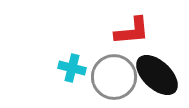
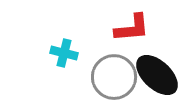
red L-shape: moved 3 px up
cyan cross: moved 8 px left, 15 px up
